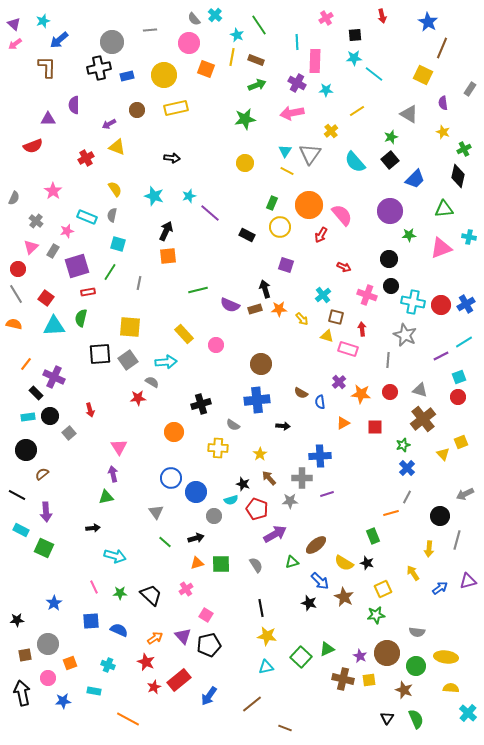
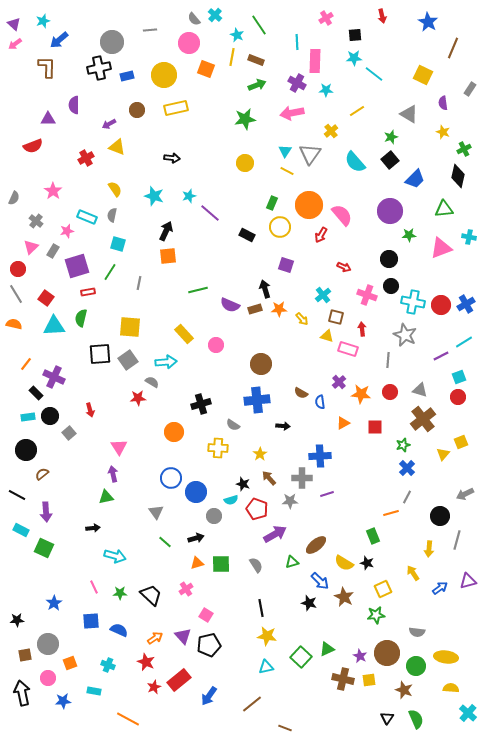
brown line at (442, 48): moved 11 px right
yellow triangle at (443, 454): rotated 24 degrees clockwise
